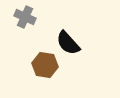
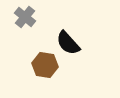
gray cross: rotated 15 degrees clockwise
